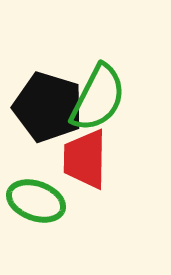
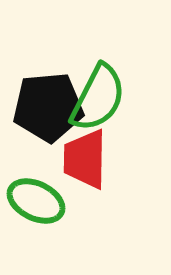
black pentagon: rotated 22 degrees counterclockwise
green ellipse: rotated 6 degrees clockwise
